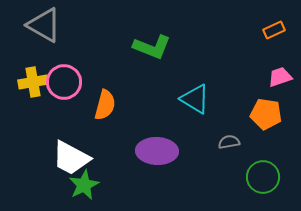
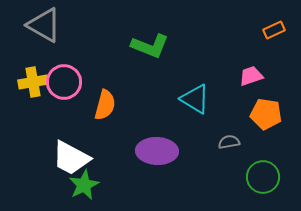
green L-shape: moved 2 px left, 1 px up
pink trapezoid: moved 29 px left, 1 px up
